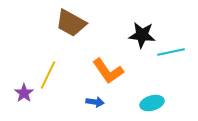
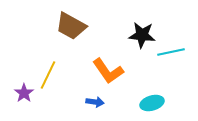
brown trapezoid: moved 3 px down
